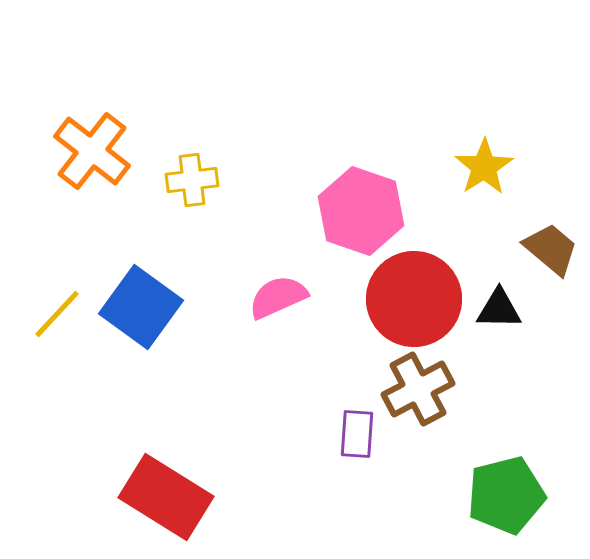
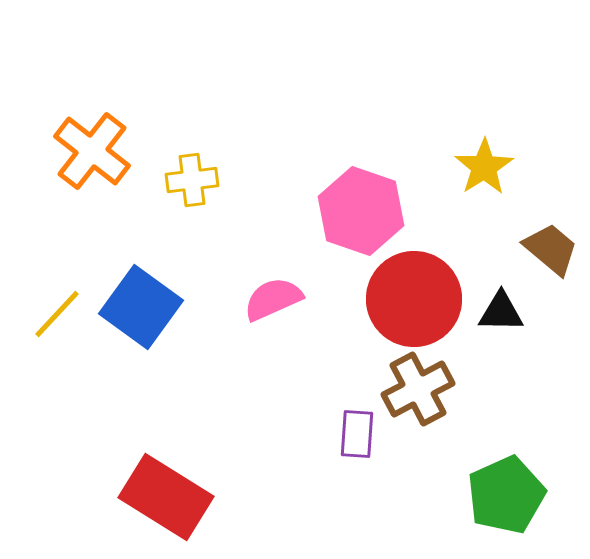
pink semicircle: moved 5 px left, 2 px down
black triangle: moved 2 px right, 3 px down
green pentagon: rotated 10 degrees counterclockwise
